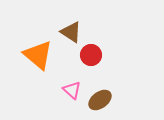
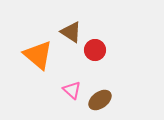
red circle: moved 4 px right, 5 px up
